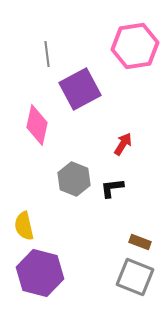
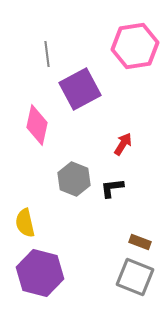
yellow semicircle: moved 1 px right, 3 px up
